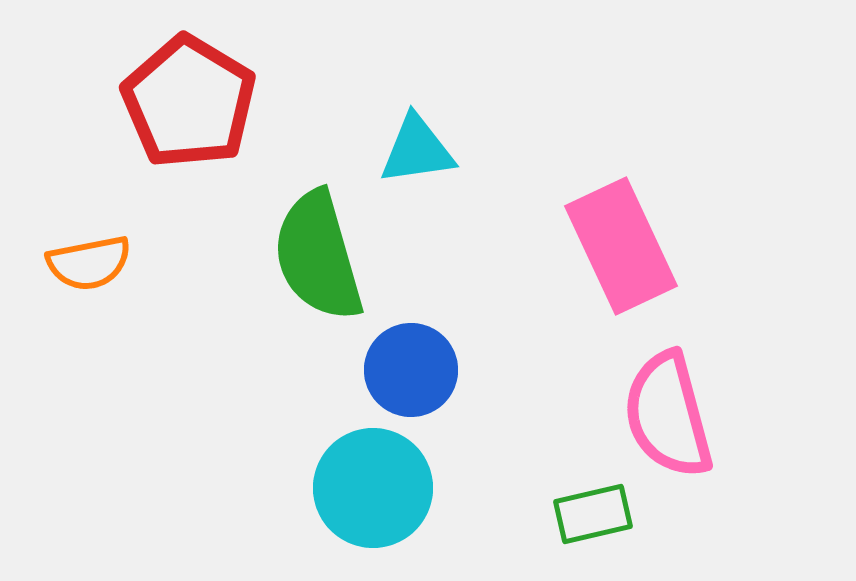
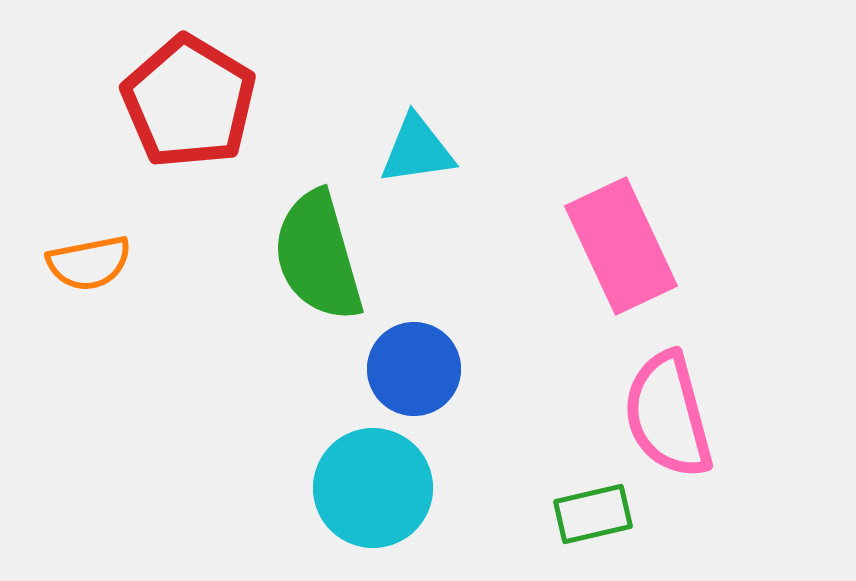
blue circle: moved 3 px right, 1 px up
